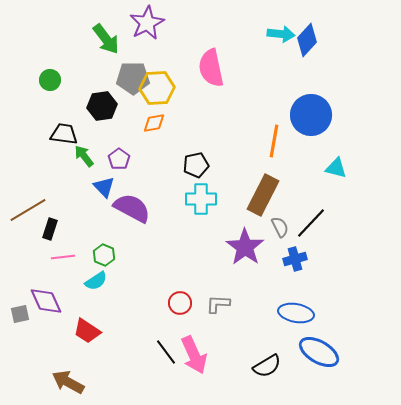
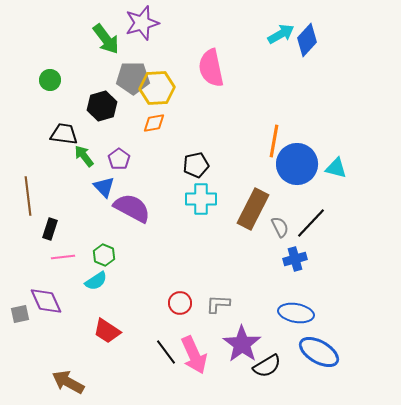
purple star at (147, 23): moved 5 px left; rotated 12 degrees clockwise
cyan arrow at (281, 34): rotated 36 degrees counterclockwise
black hexagon at (102, 106): rotated 8 degrees counterclockwise
blue circle at (311, 115): moved 14 px left, 49 px down
brown rectangle at (263, 195): moved 10 px left, 14 px down
brown line at (28, 210): moved 14 px up; rotated 66 degrees counterclockwise
purple star at (245, 247): moved 3 px left, 97 px down
red trapezoid at (87, 331): moved 20 px right
